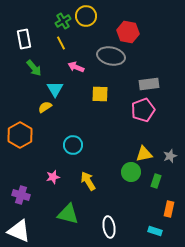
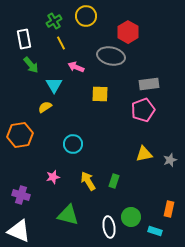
green cross: moved 9 px left
red hexagon: rotated 20 degrees clockwise
green arrow: moved 3 px left, 3 px up
cyan triangle: moved 1 px left, 4 px up
orange hexagon: rotated 20 degrees clockwise
cyan circle: moved 1 px up
gray star: moved 4 px down
green circle: moved 45 px down
green rectangle: moved 42 px left
green triangle: moved 1 px down
